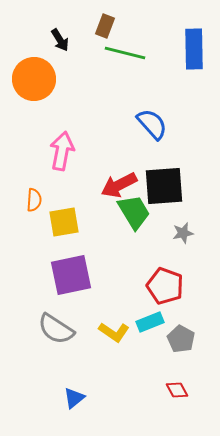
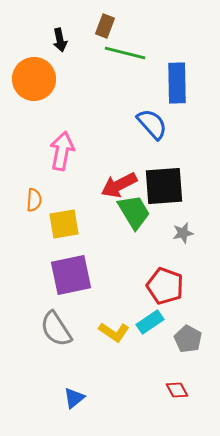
black arrow: rotated 20 degrees clockwise
blue rectangle: moved 17 px left, 34 px down
yellow square: moved 2 px down
cyan rectangle: rotated 12 degrees counterclockwise
gray semicircle: rotated 24 degrees clockwise
gray pentagon: moved 7 px right
